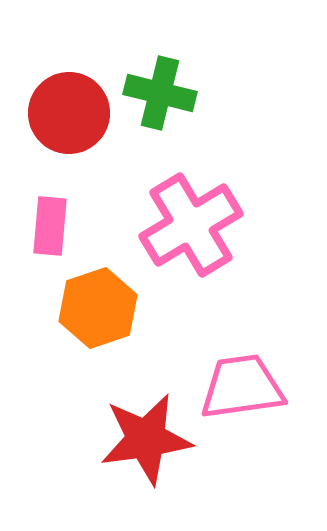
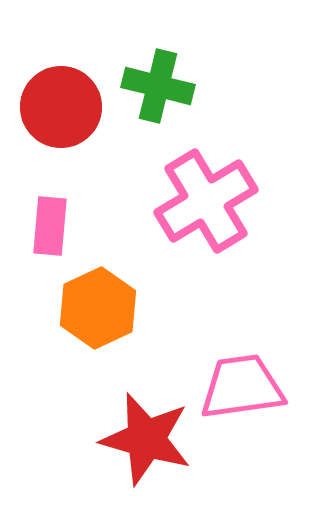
green cross: moved 2 px left, 7 px up
red circle: moved 8 px left, 6 px up
pink cross: moved 15 px right, 24 px up
orange hexagon: rotated 6 degrees counterclockwise
red star: rotated 24 degrees clockwise
